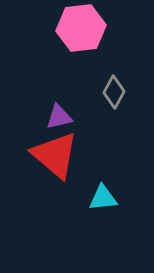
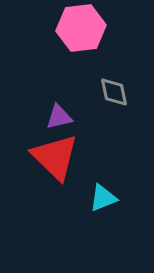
gray diamond: rotated 40 degrees counterclockwise
red triangle: moved 2 px down; rotated 4 degrees clockwise
cyan triangle: rotated 16 degrees counterclockwise
